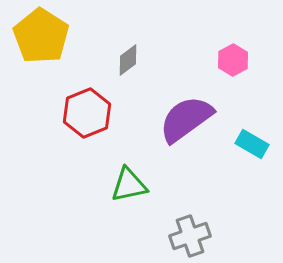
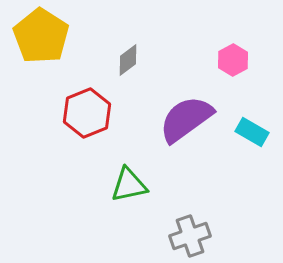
cyan rectangle: moved 12 px up
